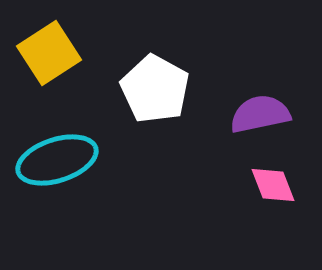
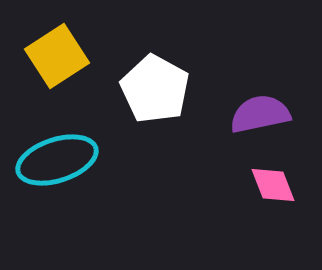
yellow square: moved 8 px right, 3 px down
